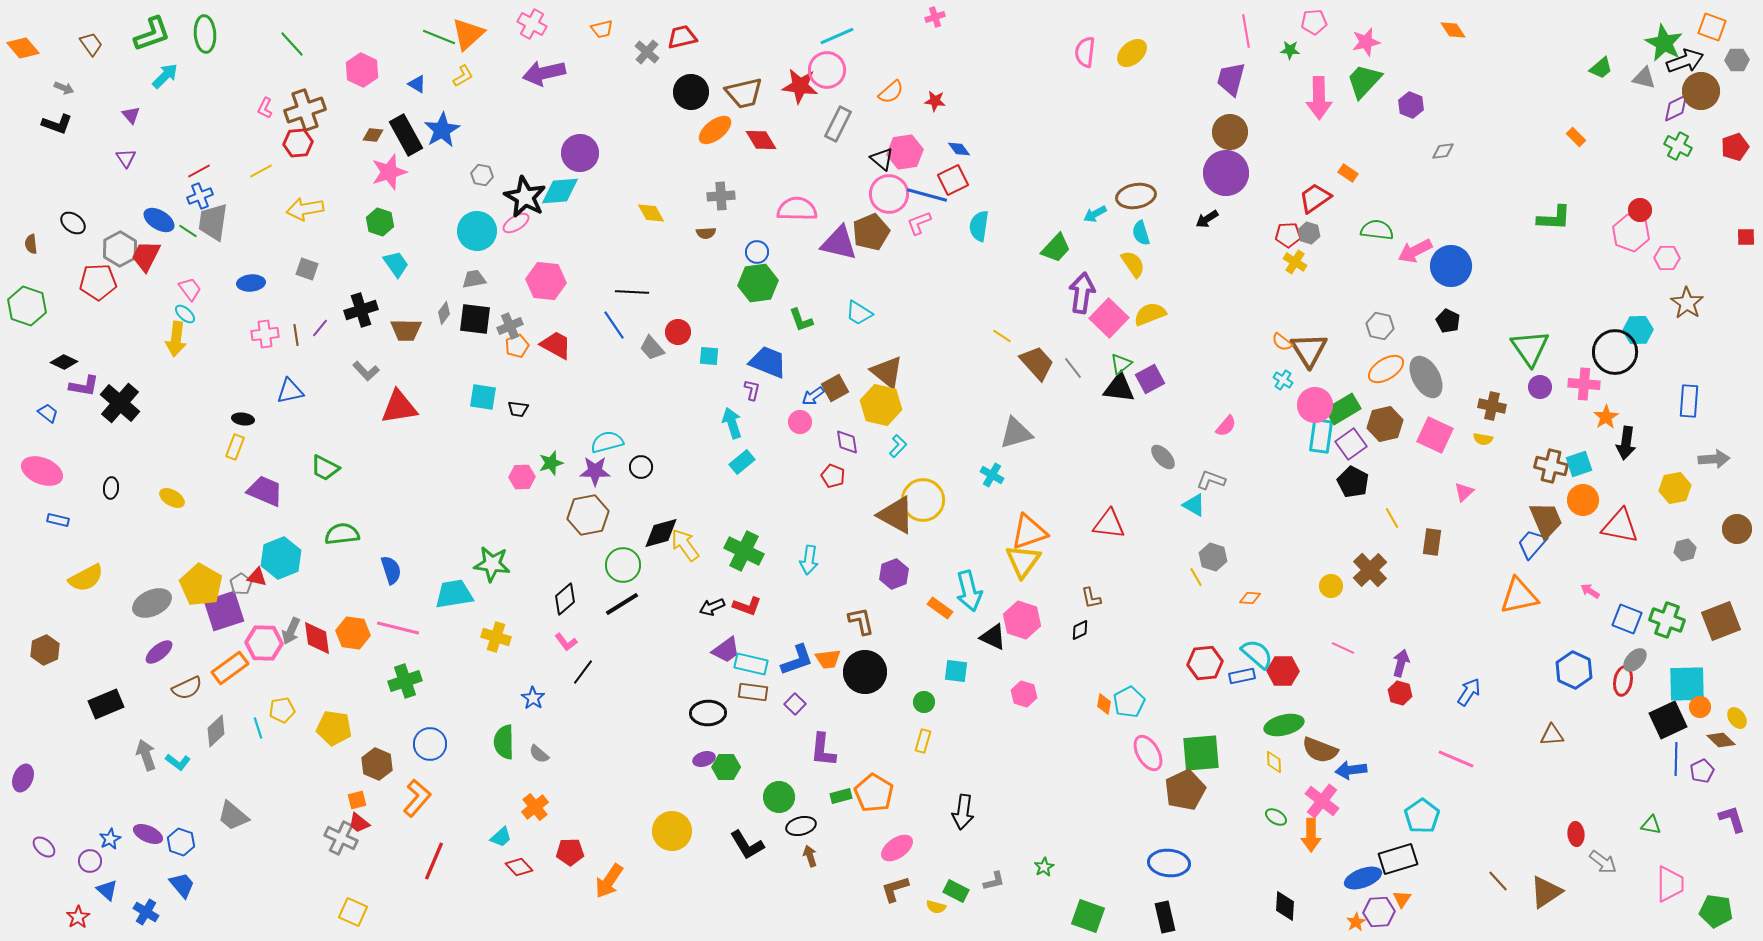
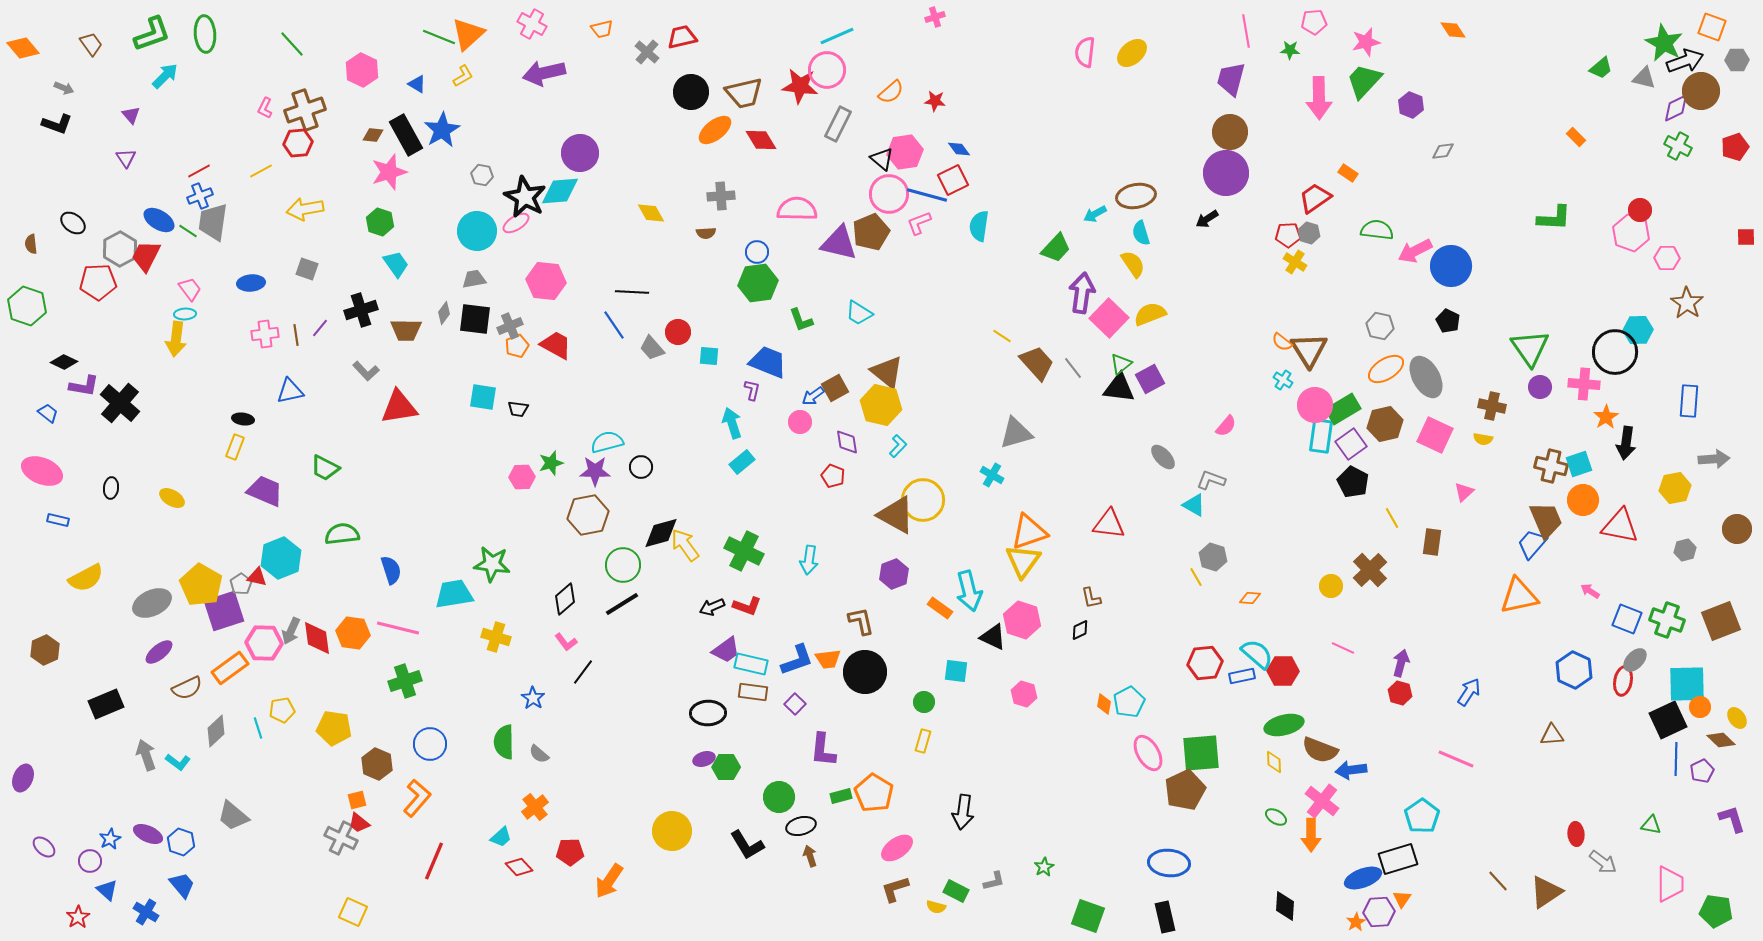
cyan ellipse at (185, 314): rotated 45 degrees counterclockwise
